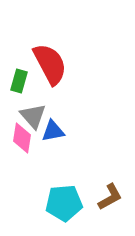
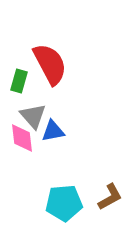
pink diamond: rotated 16 degrees counterclockwise
